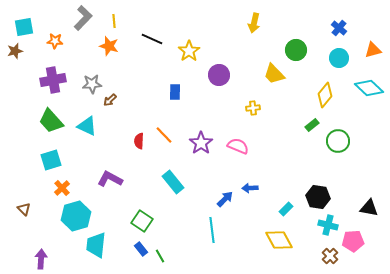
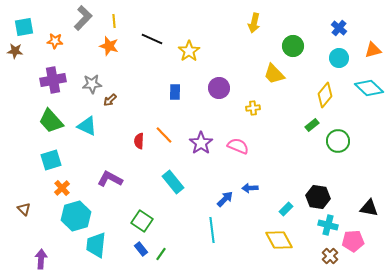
green circle at (296, 50): moved 3 px left, 4 px up
brown star at (15, 51): rotated 21 degrees clockwise
purple circle at (219, 75): moved 13 px down
green line at (160, 256): moved 1 px right, 2 px up; rotated 64 degrees clockwise
